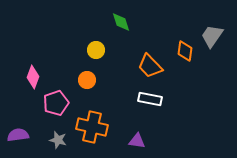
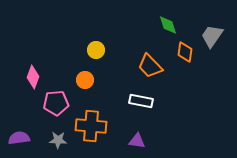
green diamond: moved 47 px right, 3 px down
orange diamond: moved 1 px down
orange circle: moved 2 px left
white rectangle: moved 9 px left, 2 px down
pink pentagon: rotated 15 degrees clockwise
orange cross: moved 1 px left, 1 px up; rotated 8 degrees counterclockwise
purple semicircle: moved 1 px right, 3 px down
gray star: rotated 12 degrees counterclockwise
